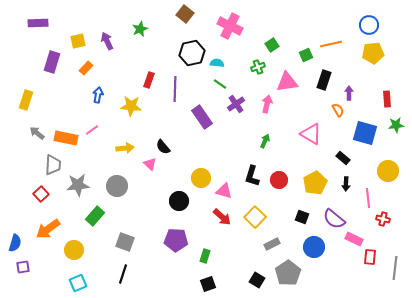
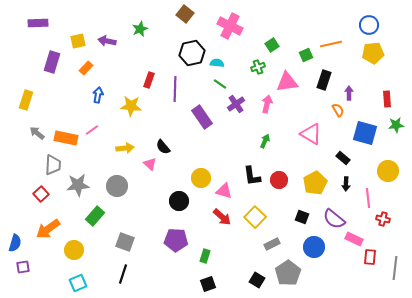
purple arrow at (107, 41): rotated 54 degrees counterclockwise
black L-shape at (252, 176): rotated 25 degrees counterclockwise
